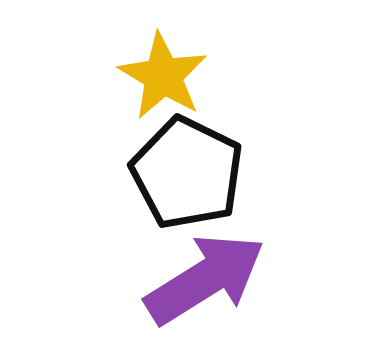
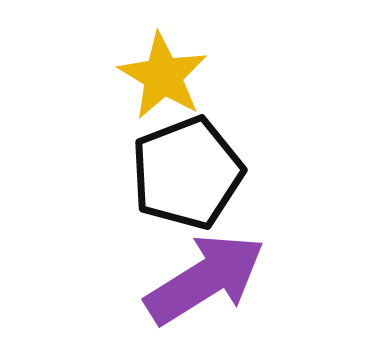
black pentagon: rotated 25 degrees clockwise
